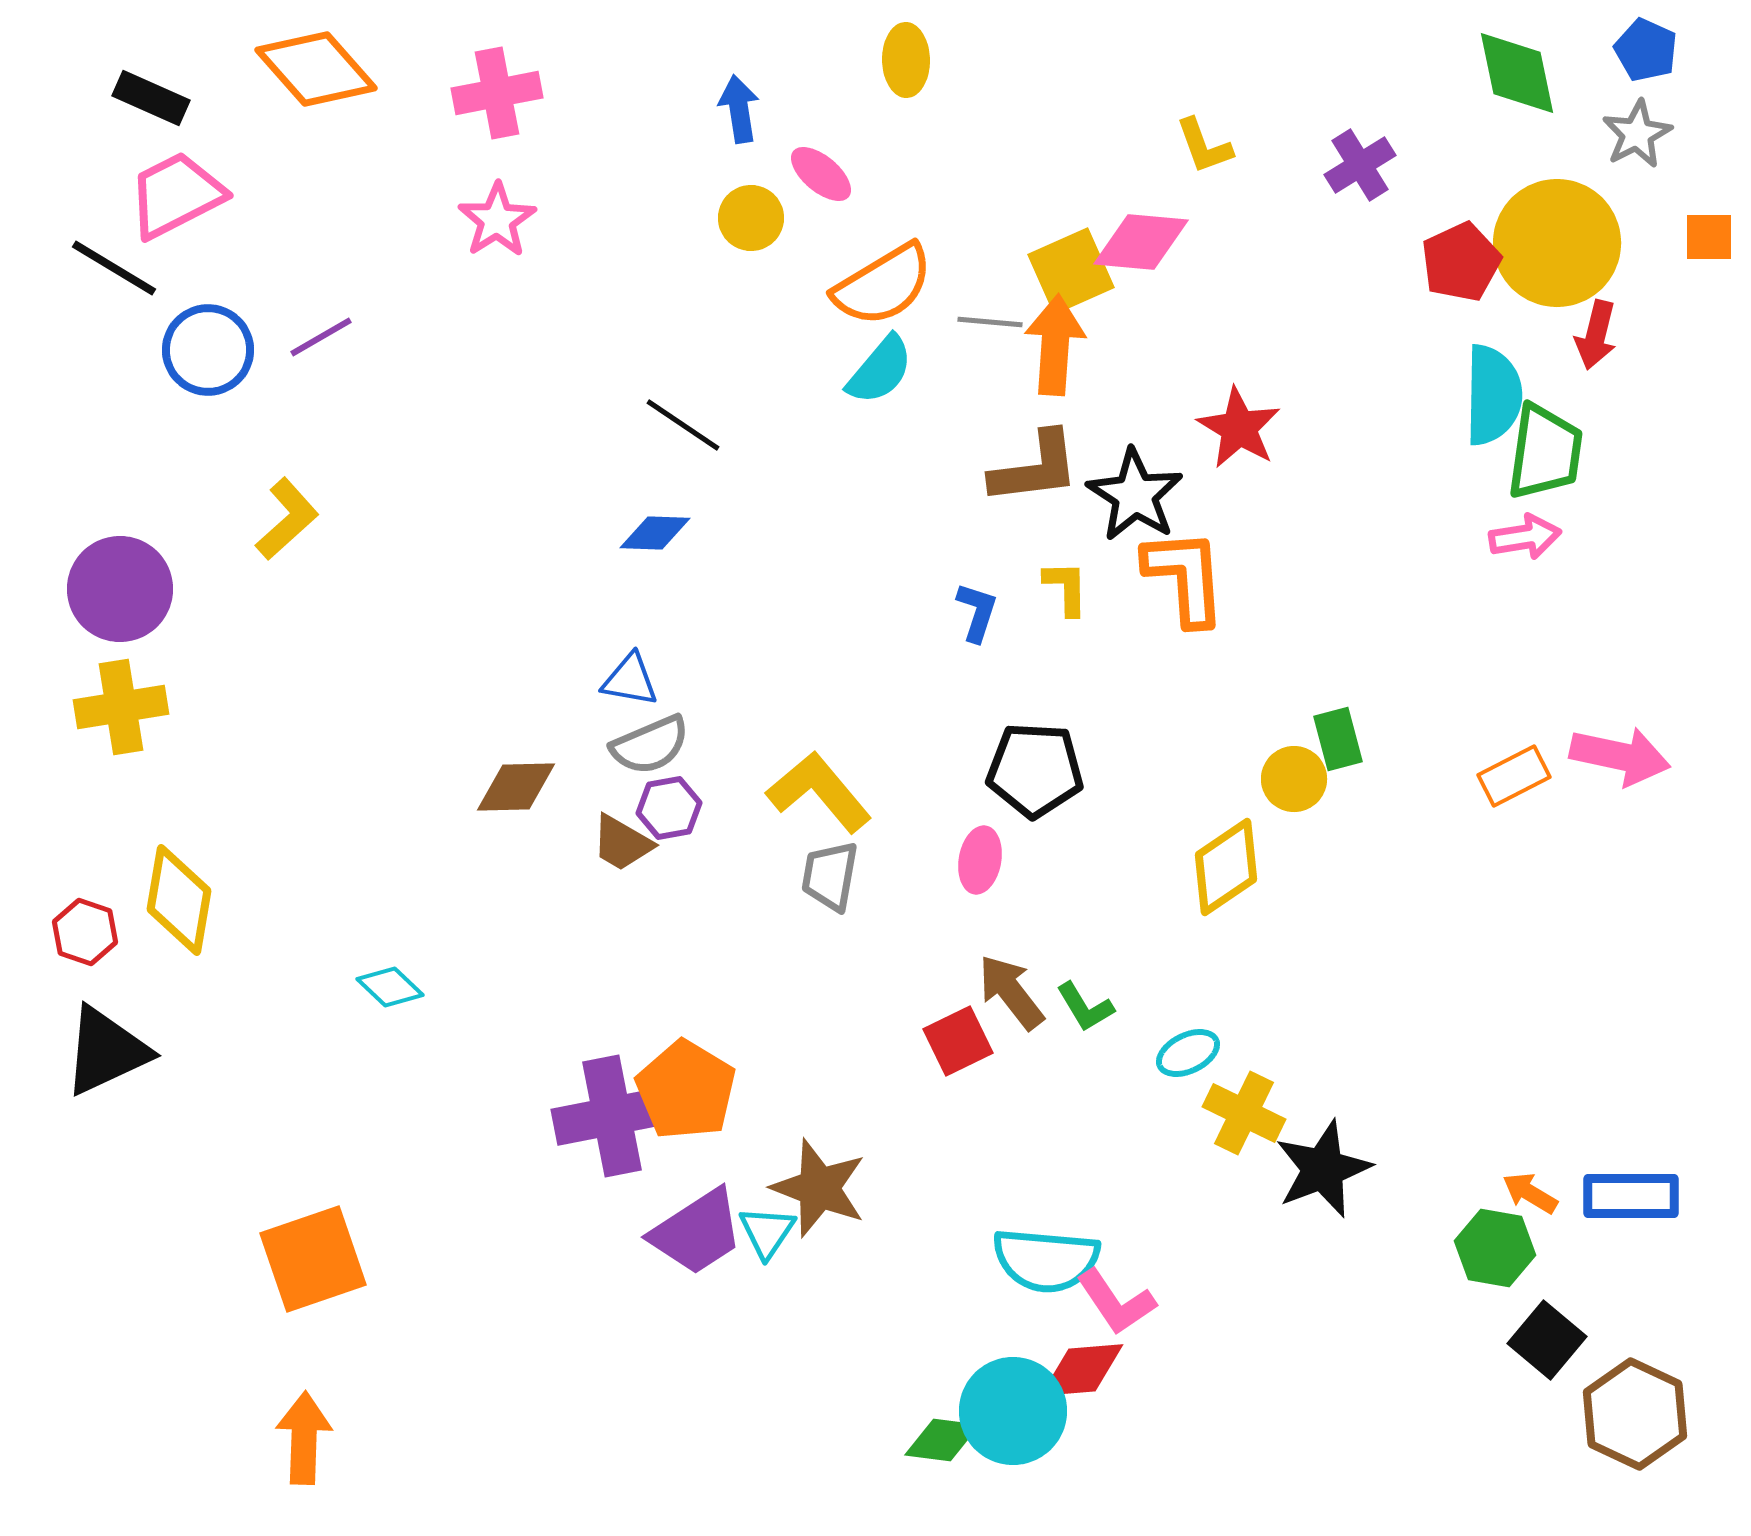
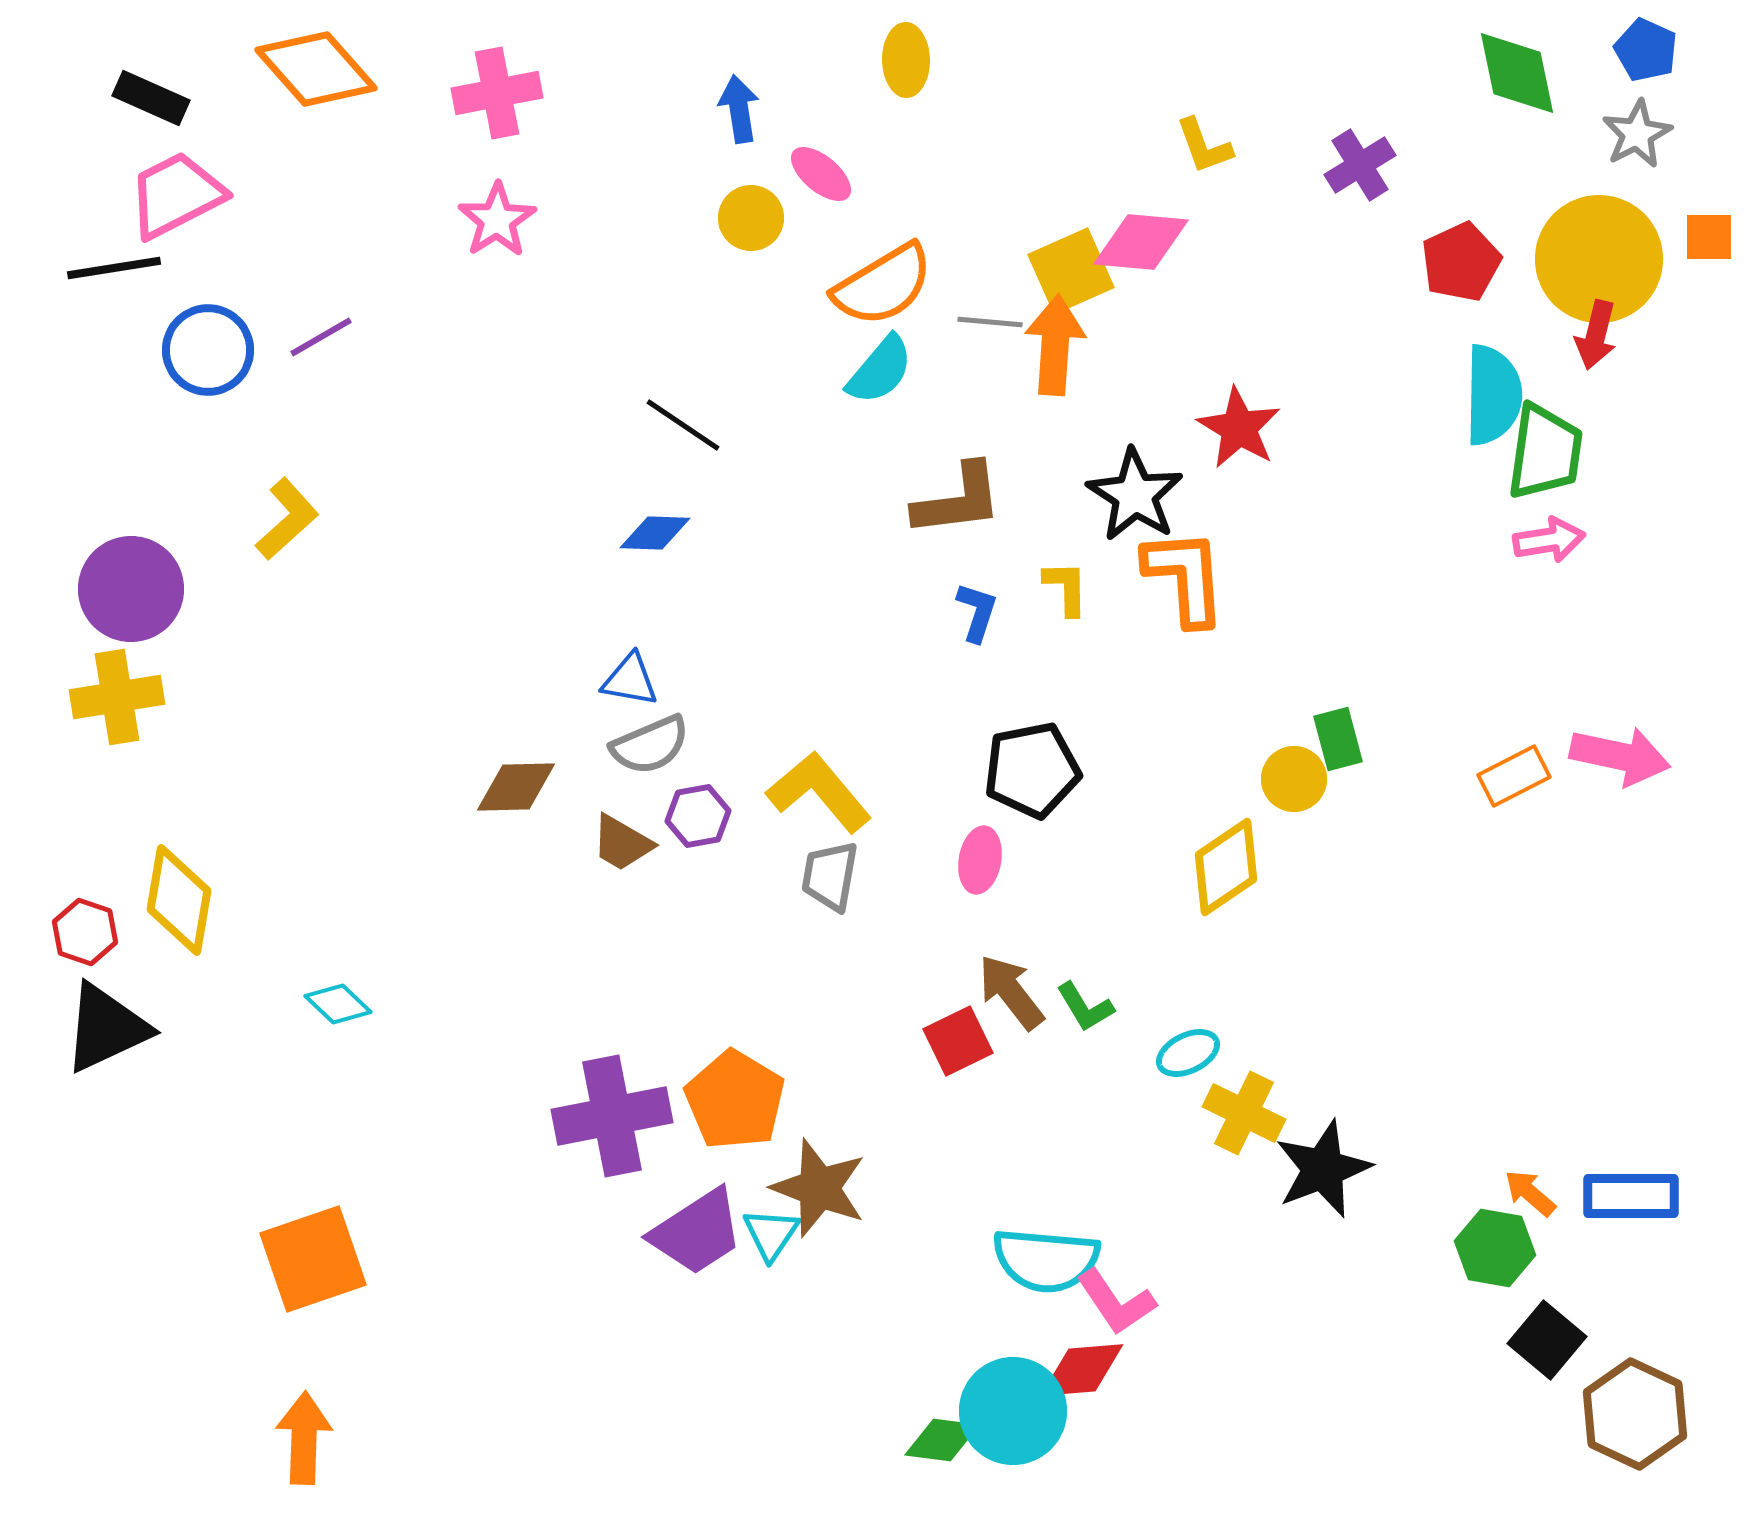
yellow circle at (1557, 243): moved 42 px right, 16 px down
black line at (114, 268): rotated 40 degrees counterclockwise
brown L-shape at (1035, 468): moved 77 px left, 32 px down
pink arrow at (1525, 537): moved 24 px right, 3 px down
purple circle at (120, 589): moved 11 px right
yellow cross at (121, 707): moved 4 px left, 10 px up
black pentagon at (1035, 770): moved 3 px left; rotated 14 degrees counterclockwise
purple hexagon at (669, 808): moved 29 px right, 8 px down
cyan diamond at (390, 987): moved 52 px left, 17 px down
black triangle at (106, 1051): moved 23 px up
orange pentagon at (686, 1090): moved 49 px right, 10 px down
orange arrow at (1530, 1193): rotated 10 degrees clockwise
cyan triangle at (767, 1232): moved 4 px right, 2 px down
